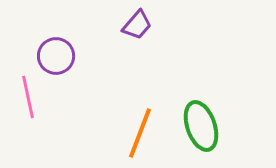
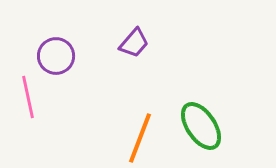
purple trapezoid: moved 3 px left, 18 px down
green ellipse: rotated 15 degrees counterclockwise
orange line: moved 5 px down
